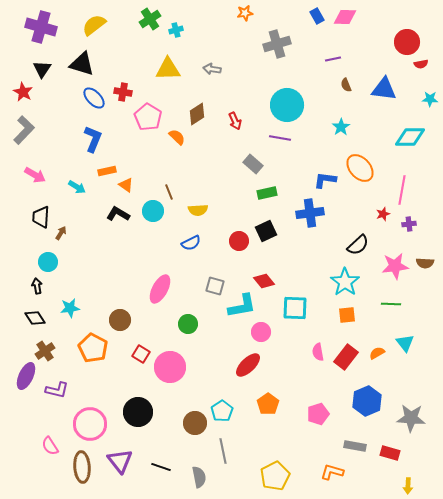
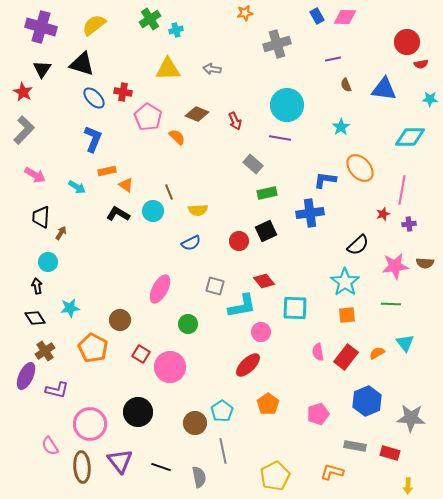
brown diamond at (197, 114): rotated 55 degrees clockwise
